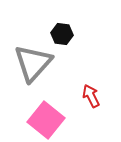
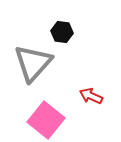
black hexagon: moved 2 px up
red arrow: rotated 40 degrees counterclockwise
